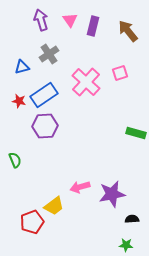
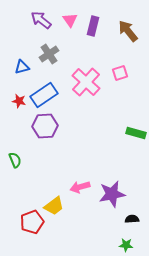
purple arrow: rotated 35 degrees counterclockwise
